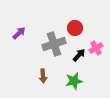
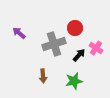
purple arrow: rotated 96 degrees counterclockwise
pink cross: rotated 24 degrees counterclockwise
